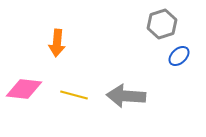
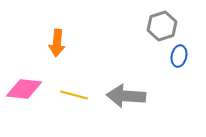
gray hexagon: moved 2 px down
blue ellipse: rotated 35 degrees counterclockwise
